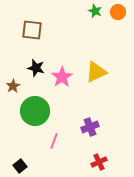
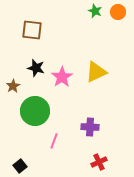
purple cross: rotated 24 degrees clockwise
